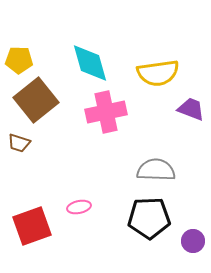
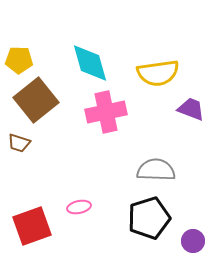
black pentagon: rotated 15 degrees counterclockwise
